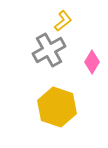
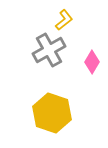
yellow L-shape: moved 1 px right, 1 px up
yellow hexagon: moved 5 px left, 6 px down
